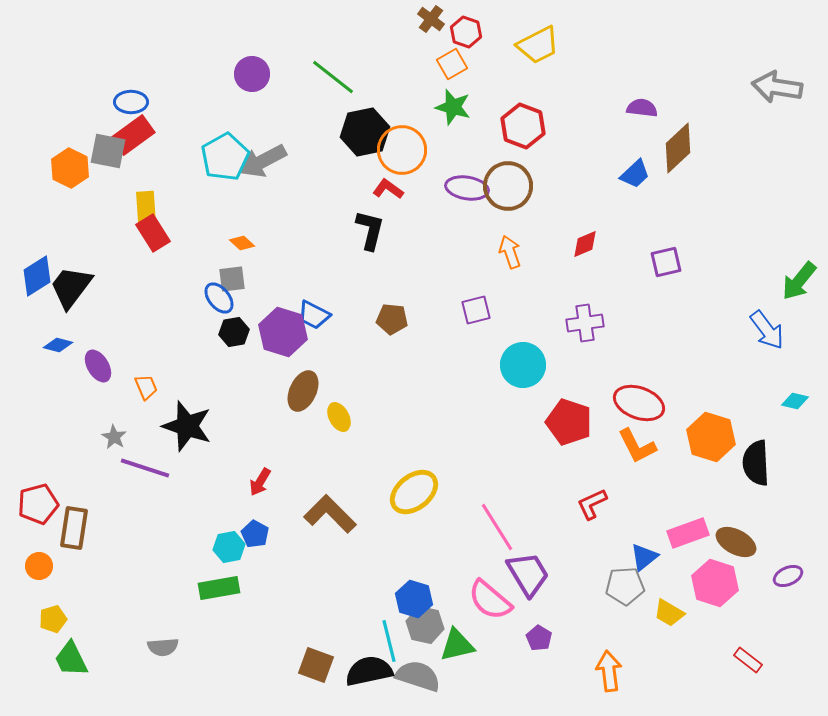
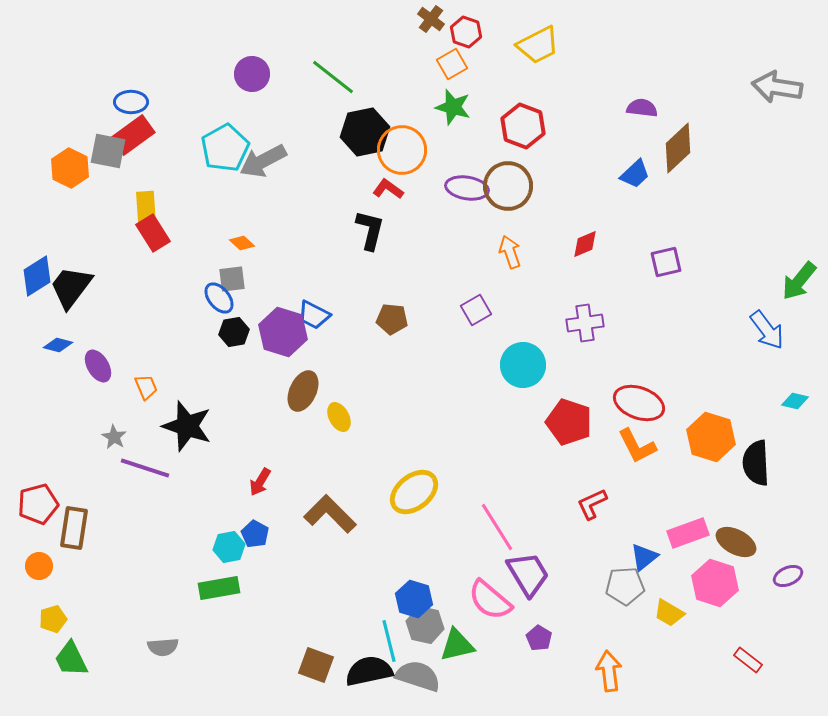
cyan pentagon at (225, 157): moved 9 px up
purple square at (476, 310): rotated 16 degrees counterclockwise
